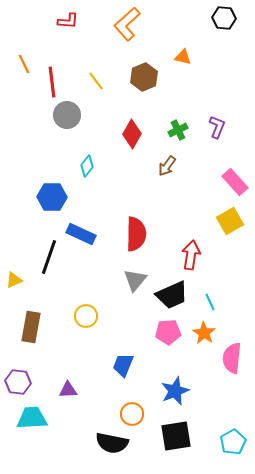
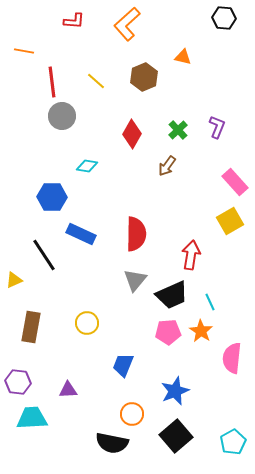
red L-shape: moved 6 px right
orange line: moved 13 px up; rotated 54 degrees counterclockwise
yellow line: rotated 12 degrees counterclockwise
gray circle: moved 5 px left, 1 px down
green cross: rotated 18 degrees counterclockwise
cyan diamond: rotated 60 degrees clockwise
black line: moved 5 px left, 2 px up; rotated 52 degrees counterclockwise
yellow circle: moved 1 px right, 7 px down
orange star: moved 3 px left, 2 px up
black square: rotated 32 degrees counterclockwise
